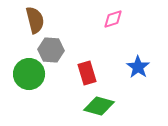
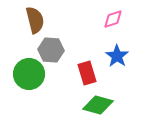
blue star: moved 21 px left, 11 px up
green diamond: moved 1 px left, 1 px up
